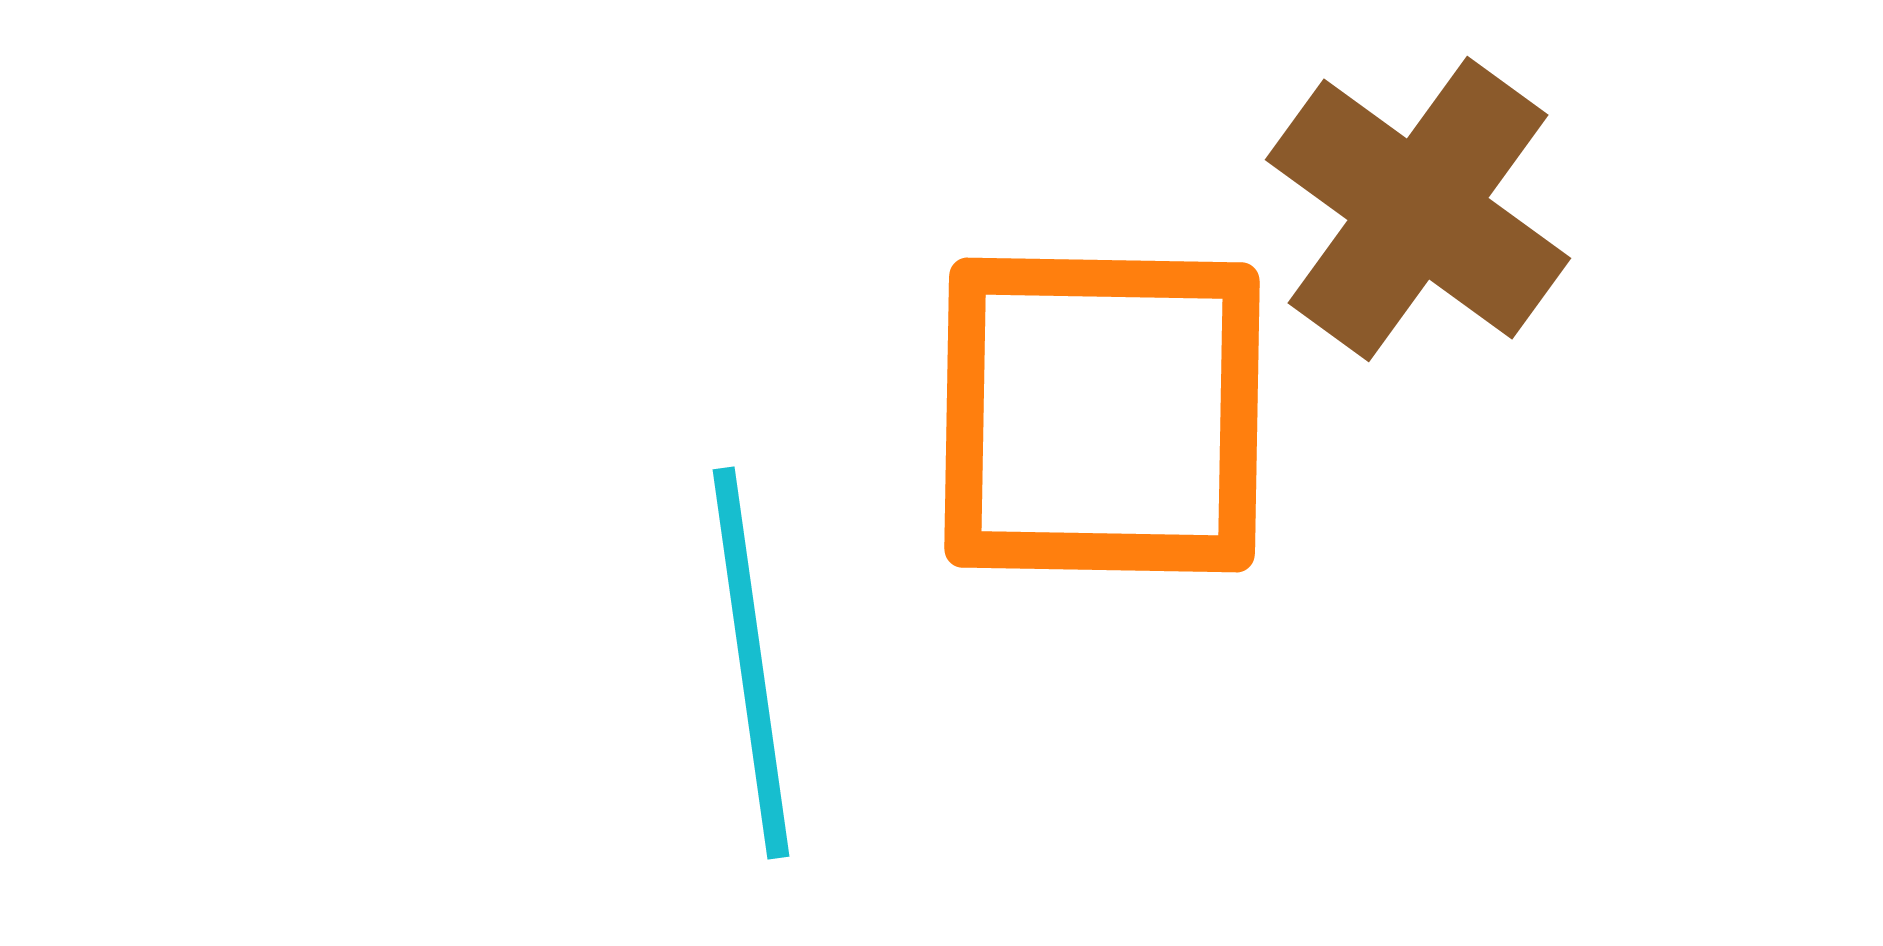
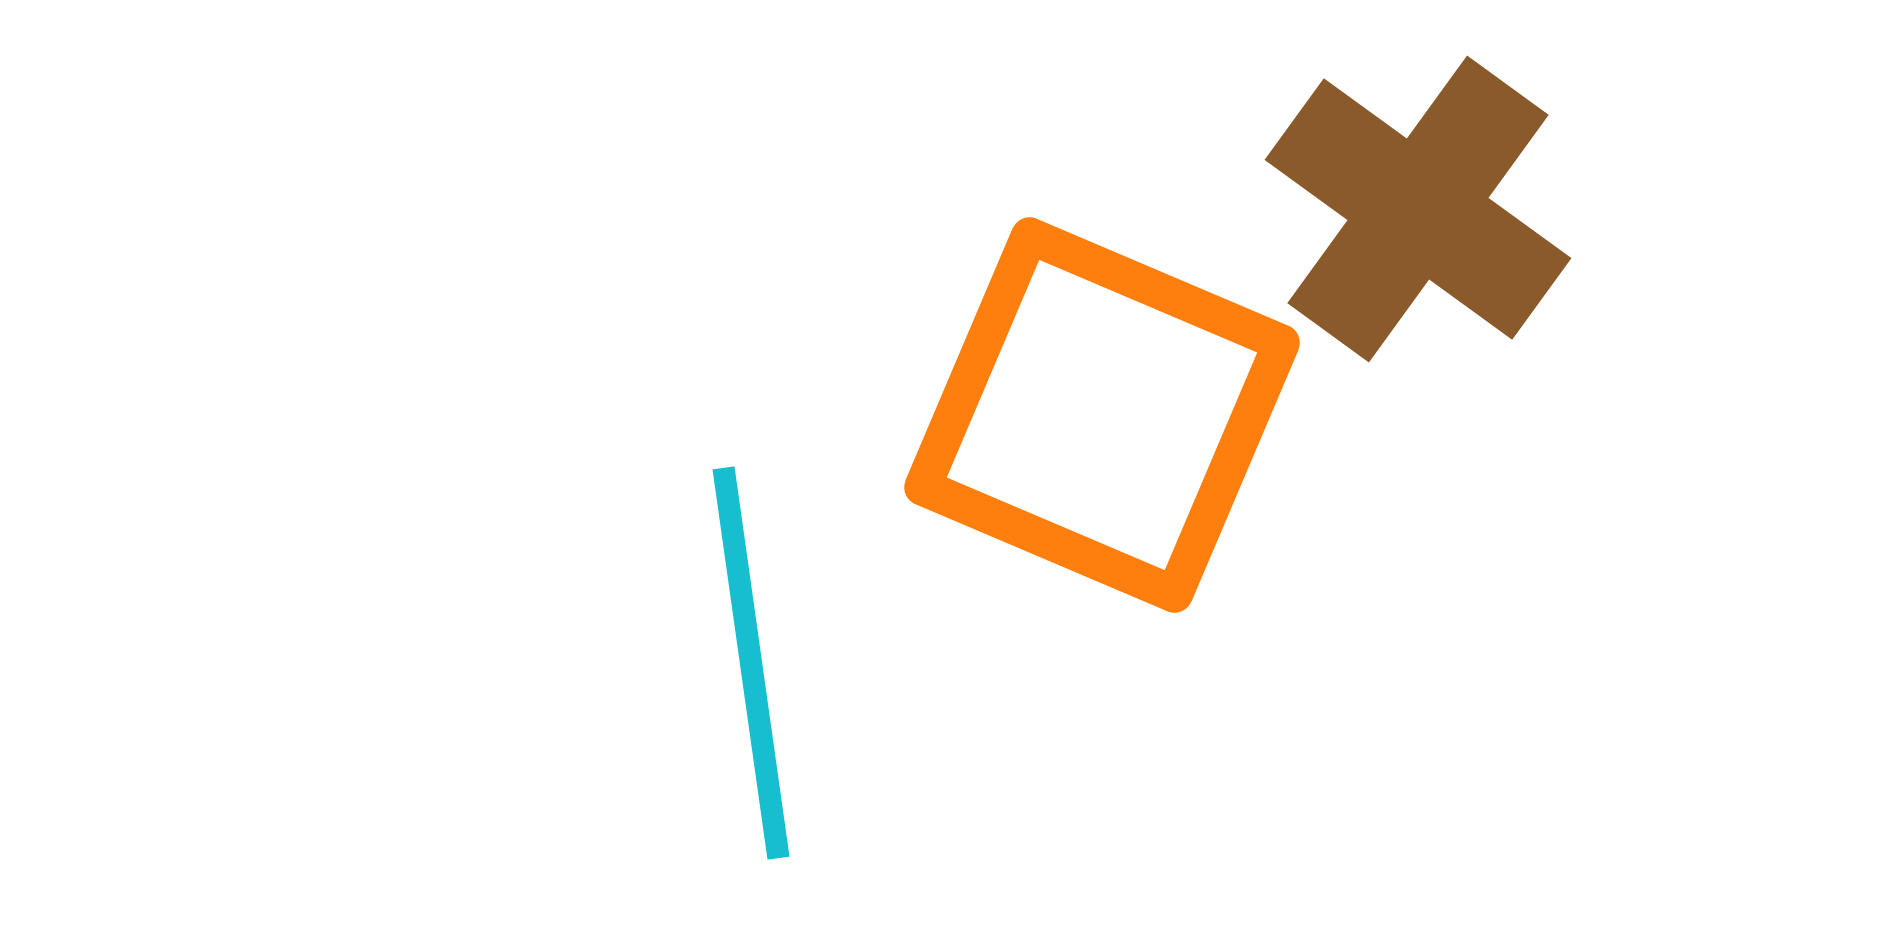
orange square: rotated 22 degrees clockwise
